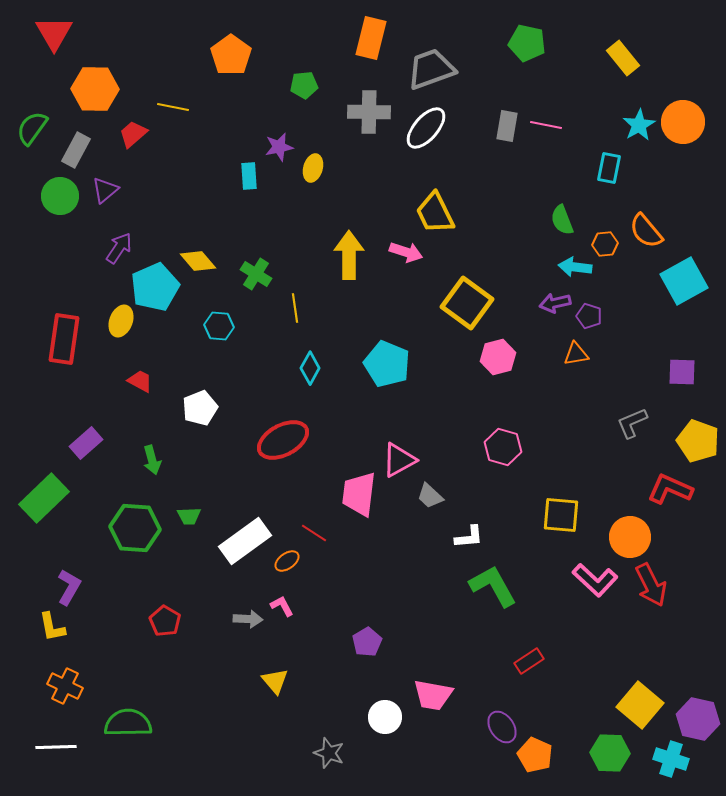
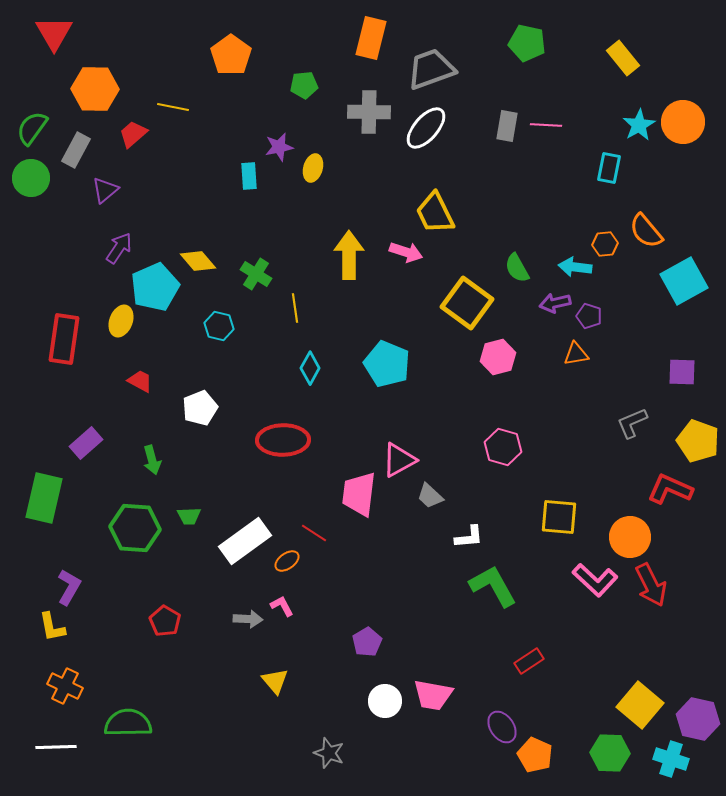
pink line at (546, 125): rotated 8 degrees counterclockwise
green circle at (60, 196): moved 29 px left, 18 px up
green semicircle at (562, 220): moved 45 px left, 48 px down; rotated 8 degrees counterclockwise
cyan hexagon at (219, 326): rotated 8 degrees clockwise
red ellipse at (283, 440): rotated 27 degrees clockwise
green rectangle at (44, 498): rotated 33 degrees counterclockwise
yellow square at (561, 515): moved 2 px left, 2 px down
white circle at (385, 717): moved 16 px up
